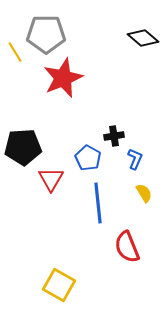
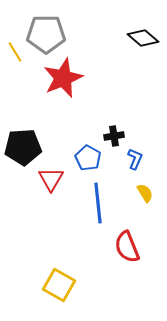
yellow semicircle: moved 1 px right
